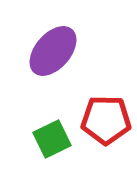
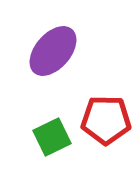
green square: moved 2 px up
